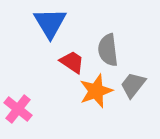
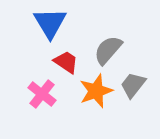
gray semicircle: rotated 48 degrees clockwise
red trapezoid: moved 6 px left
pink cross: moved 24 px right, 15 px up
